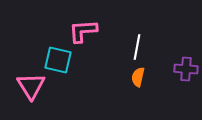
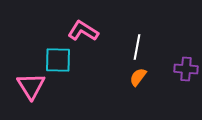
pink L-shape: rotated 36 degrees clockwise
cyan square: rotated 12 degrees counterclockwise
orange semicircle: rotated 24 degrees clockwise
